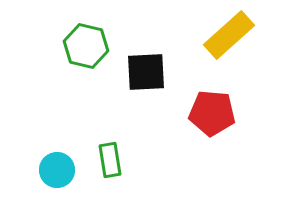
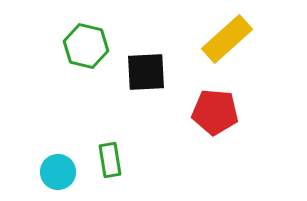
yellow rectangle: moved 2 px left, 4 px down
red pentagon: moved 3 px right, 1 px up
cyan circle: moved 1 px right, 2 px down
